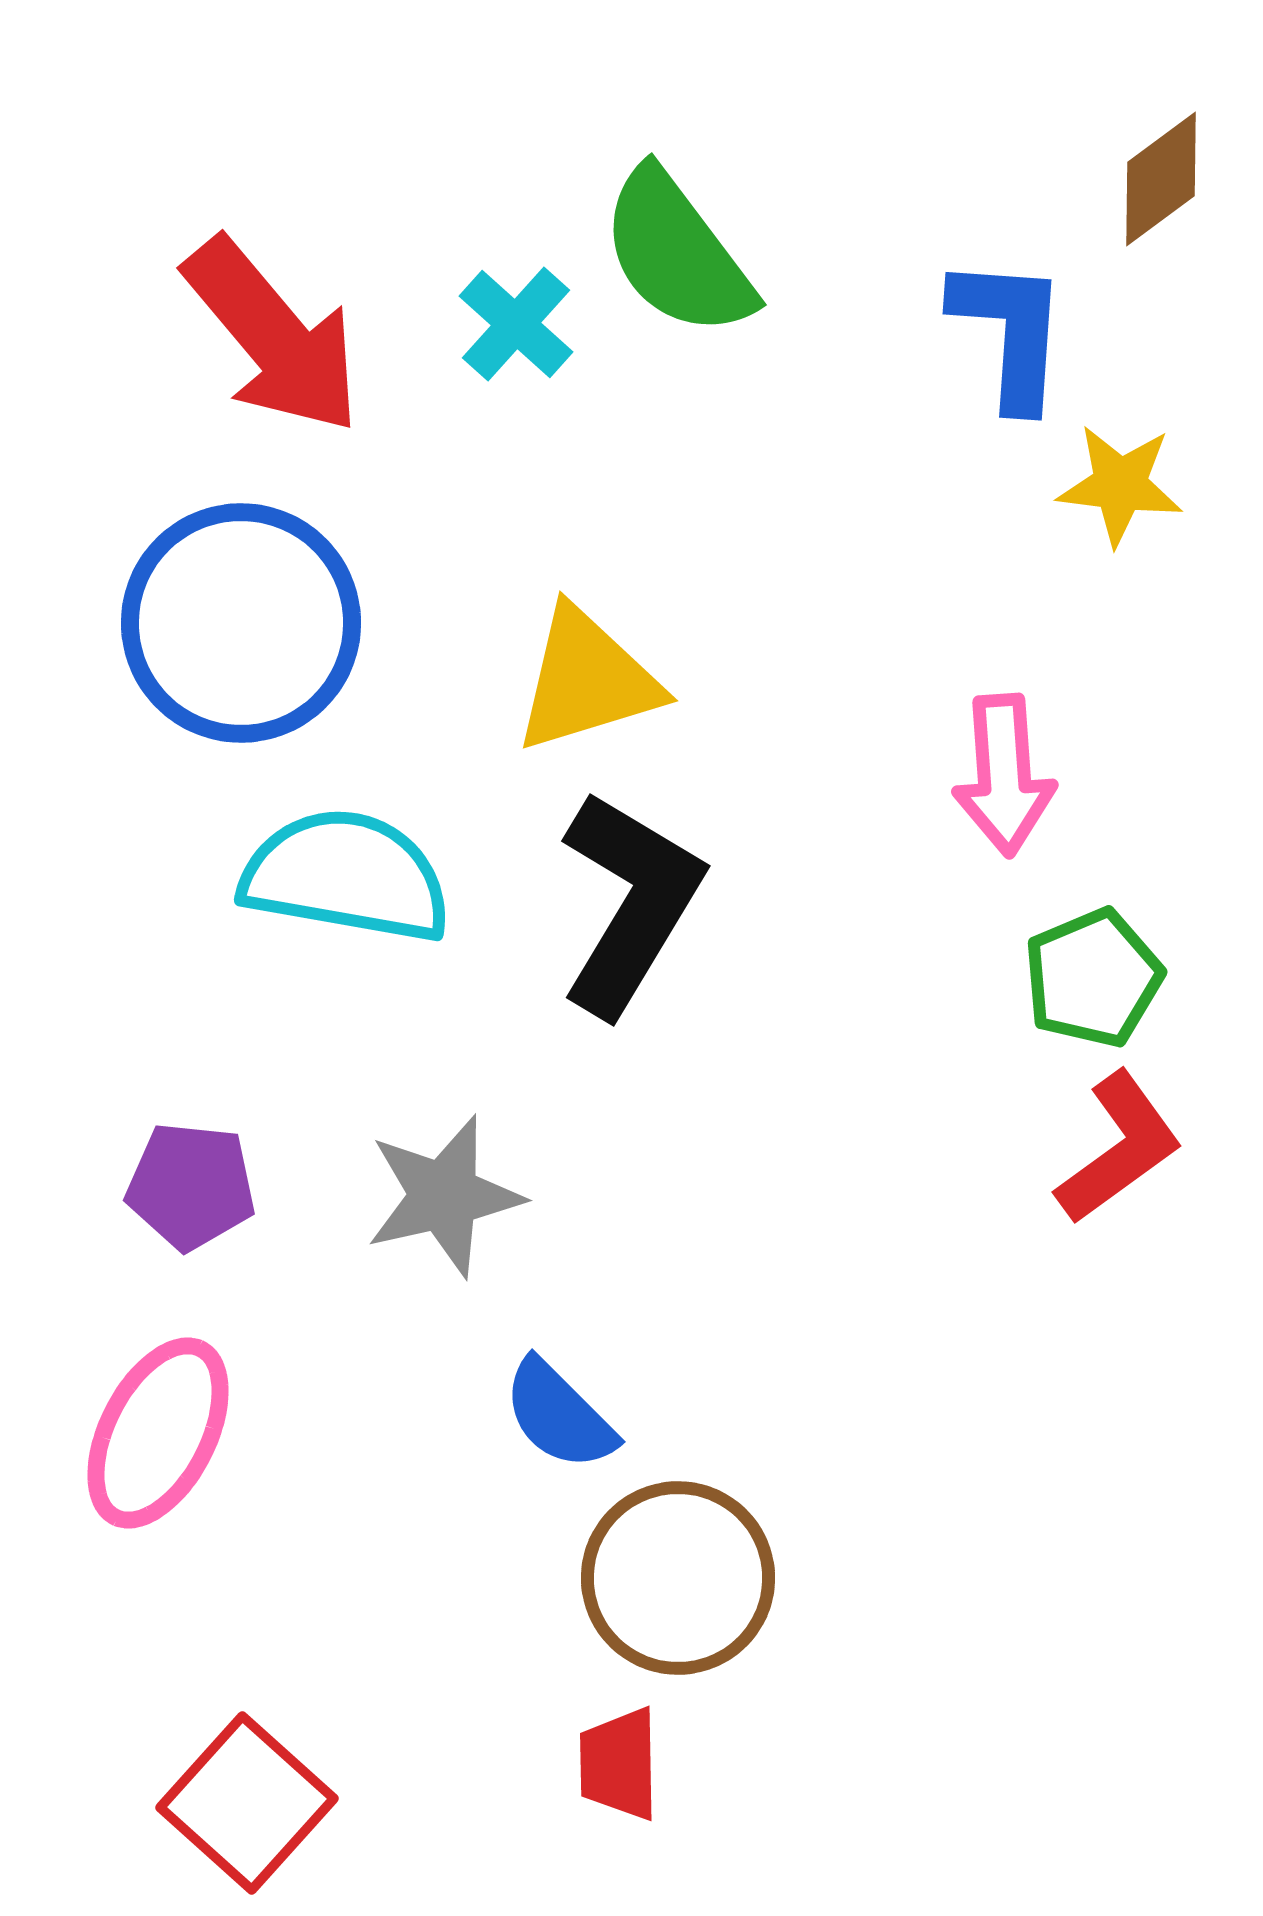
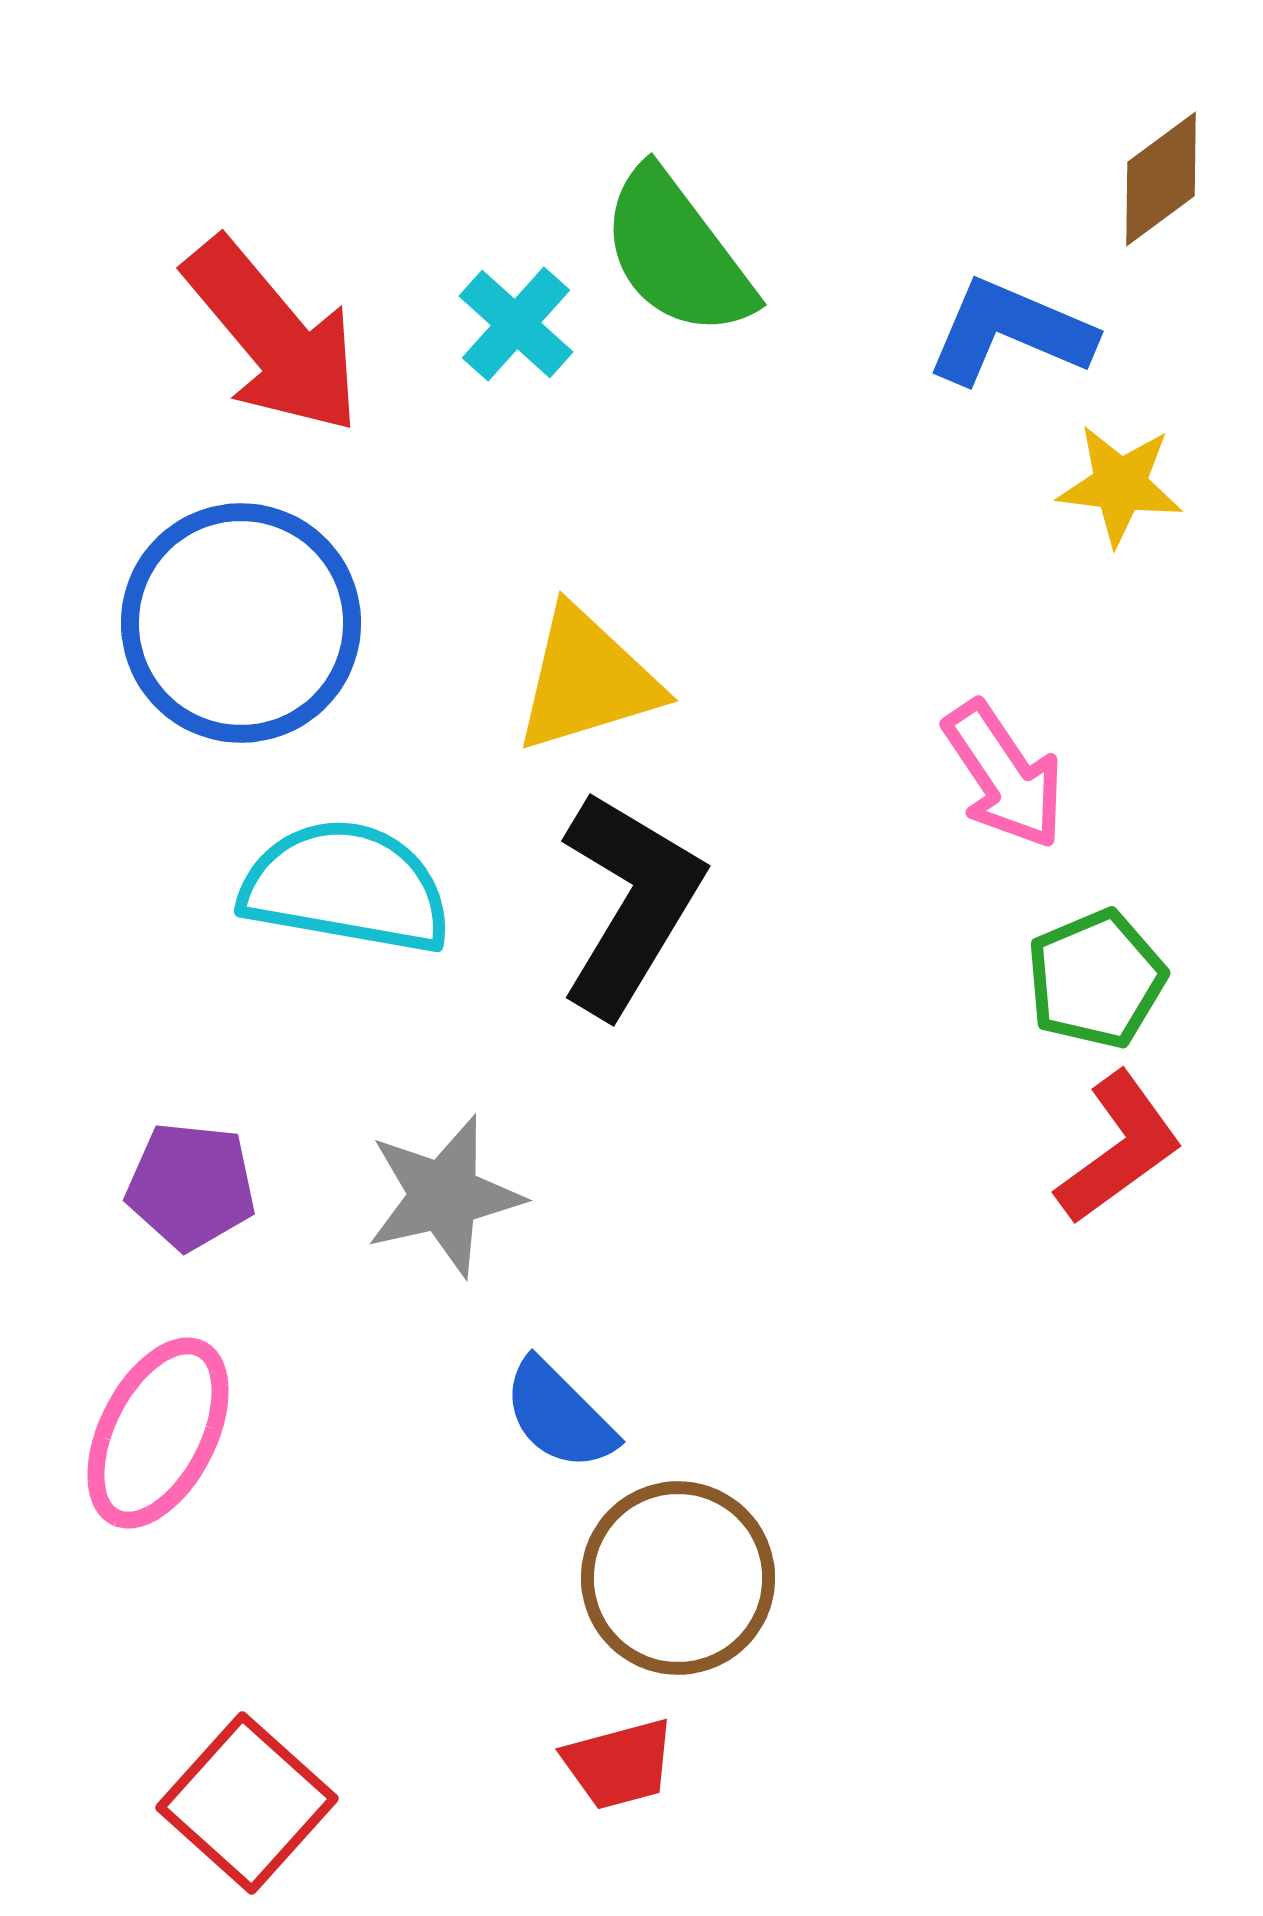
blue L-shape: rotated 71 degrees counterclockwise
pink arrow: rotated 30 degrees counterclockwise
cyan semicircle: moved 11 px down
green pentagon: moved 3 px right, 1 px down
red trapezoid: rotated 104 degrees counterclockwise
